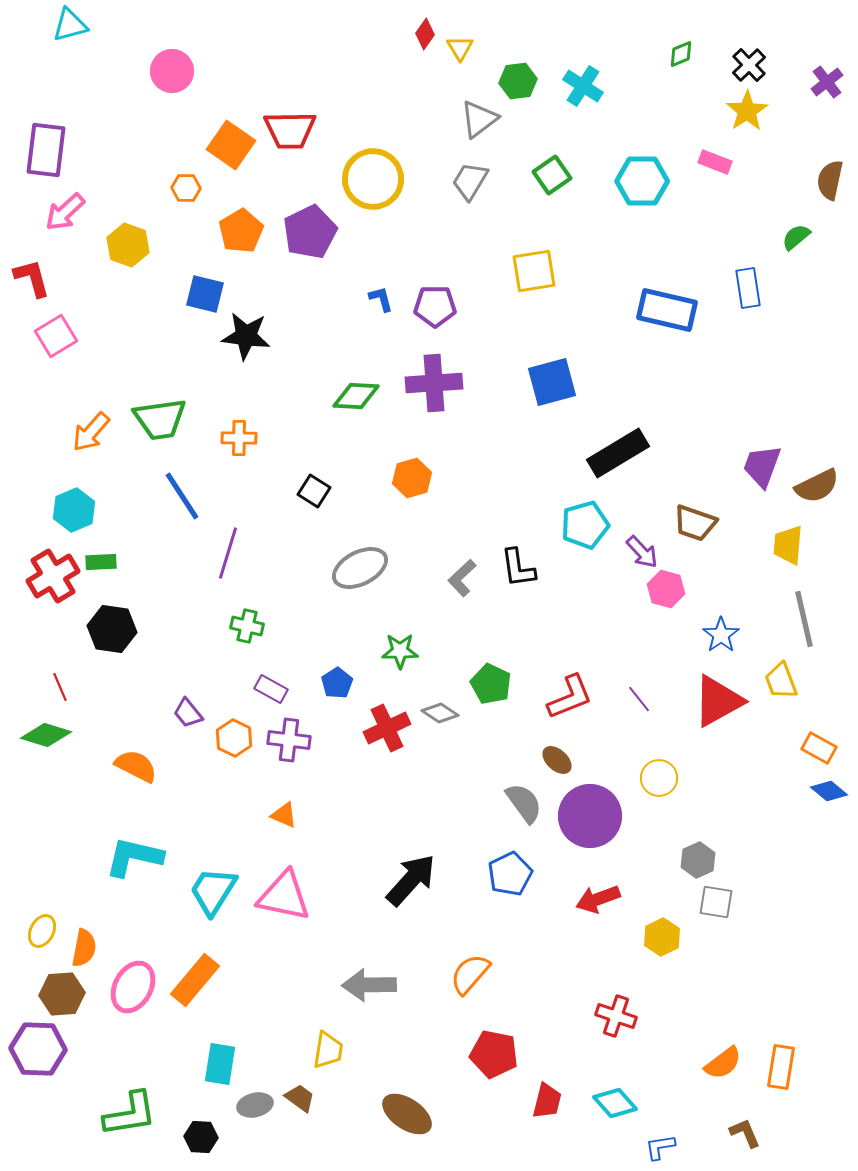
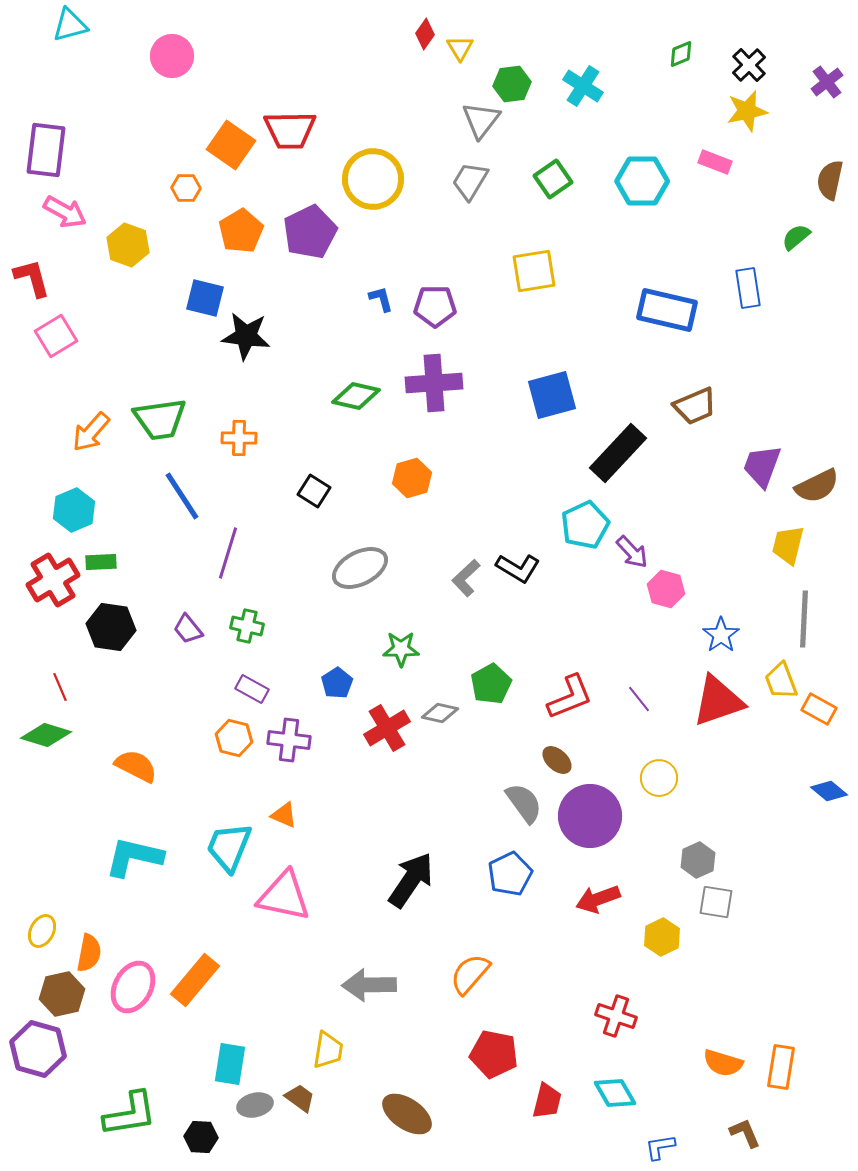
pink circle at (172, 71): moved 15 px up
green hexagon at (518, 81): moved 6 px left, 3 px down
yellow star at (747, 111): rotated 21 degrees clockwise
gray triangle at (479, 119): moved 2 px right, 1 px down; rotated 15 degrees counterclockwise
green square at (552, 175): moved 1 px right, 4 px down
pink arrow at (65, 212): rotated 108 degrees counterclockwise
blue square at (205, 294): moved 4 px down
blue square at (552, 382): moved 13 px down
green diamond at (356, 396): rotated 9 degrees clockwise
black rectangle at (618, 453): rotated 16 degrees counterclockwise
brown trapezoid at (695, 523): moved 117 px up; rotated 42 degrees counterclockwise
cyan pentagon at (585, 525): rotated 9 degrees counterclockwise
yellow trapezoid at (788, 545): rotated 9 degrees clockwise
purple arrow at (642, 552): moved 10 px left
black L-shape at (518, 568): rotated 51 degrees counterclockwise
red cross at (53, 576): moved 4 px down
gray L-shape at (462, 578): moved 4 px right
gray line at (804, 619): rotated 16 degrees clockwise
black hexagon at (112, 629): moved 1 px left, 2 px up
green star at (400, 651): moved 1 px right, 2 px up
green pentagon at (491, 684): rotated 18 degrees clockwise
purple rectangle at (271, 689): moved 19 px left
red triangle at (718, 701): rotated 10 degrees clockwise
purple trapezoid at (188, 713): moved 84 px up
gray diamond at (440, 713): rotated 21 degrees counterclockwise
red cross at (387, 728): rotated 6 degrees counterclockwise
orange hexagon at (234, 738): rotated 12 degrees counterclockwise
orange rectangle at (819, 748): moved 39 px up
black arrow at (411, 880): rotated 8 degrees counterclockwise
cyan trapezoid at (213, 891): moved 16 px right, 44 px up; rotated 10 degrees counterclockwise
orange semicircle at (84, 948): moved 5 px right, 5 px down
brown hexagon at (62, 994): rotated 9 degrees counterclockwise
purple hexagon at (38, 1049): rotated 14 degrees clockwise
orange semicircle at (723, 1063): rotated 54 degrees clockwise
cyan rectangle at (220, 1064): moved 10 px right
cyan diamond at (615, 1103): moved 10 px up; rotated 12 degrees clockwise
